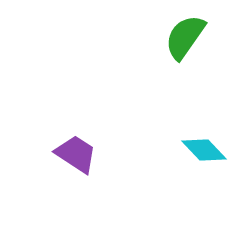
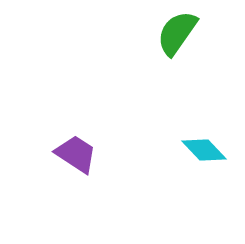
green semicircle: moved 8 px left, 4 px up
